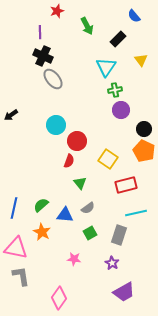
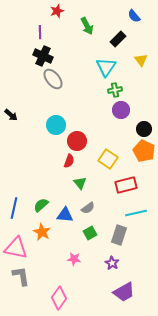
black arrow: rotated 104 degrees counterclockwise
